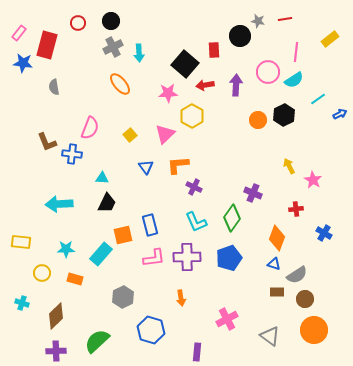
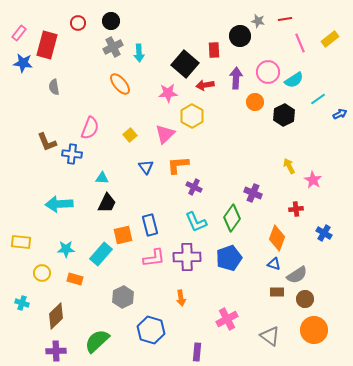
pink line at (296, 52): moved 4 px right, 9 px up; rotated 30 degrees counterclockwise
purple arrow at (236, 85): moved 7 px up
orange circle at (258, 120): moved 3 px left, 18 px up
